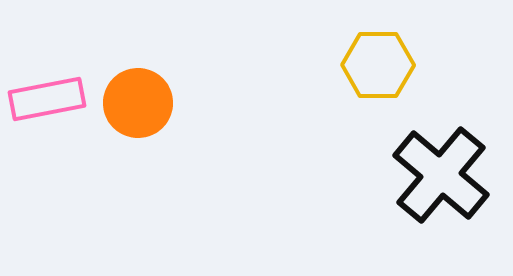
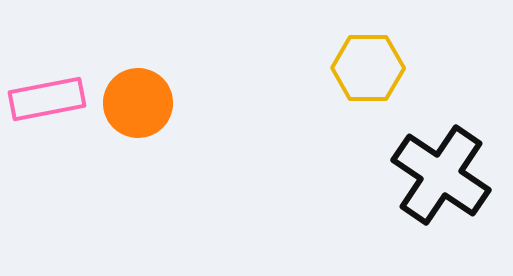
yellow hexagon: moved 10 px left, 3 px down
black cross: rotated 6 degrees counterclockwise
